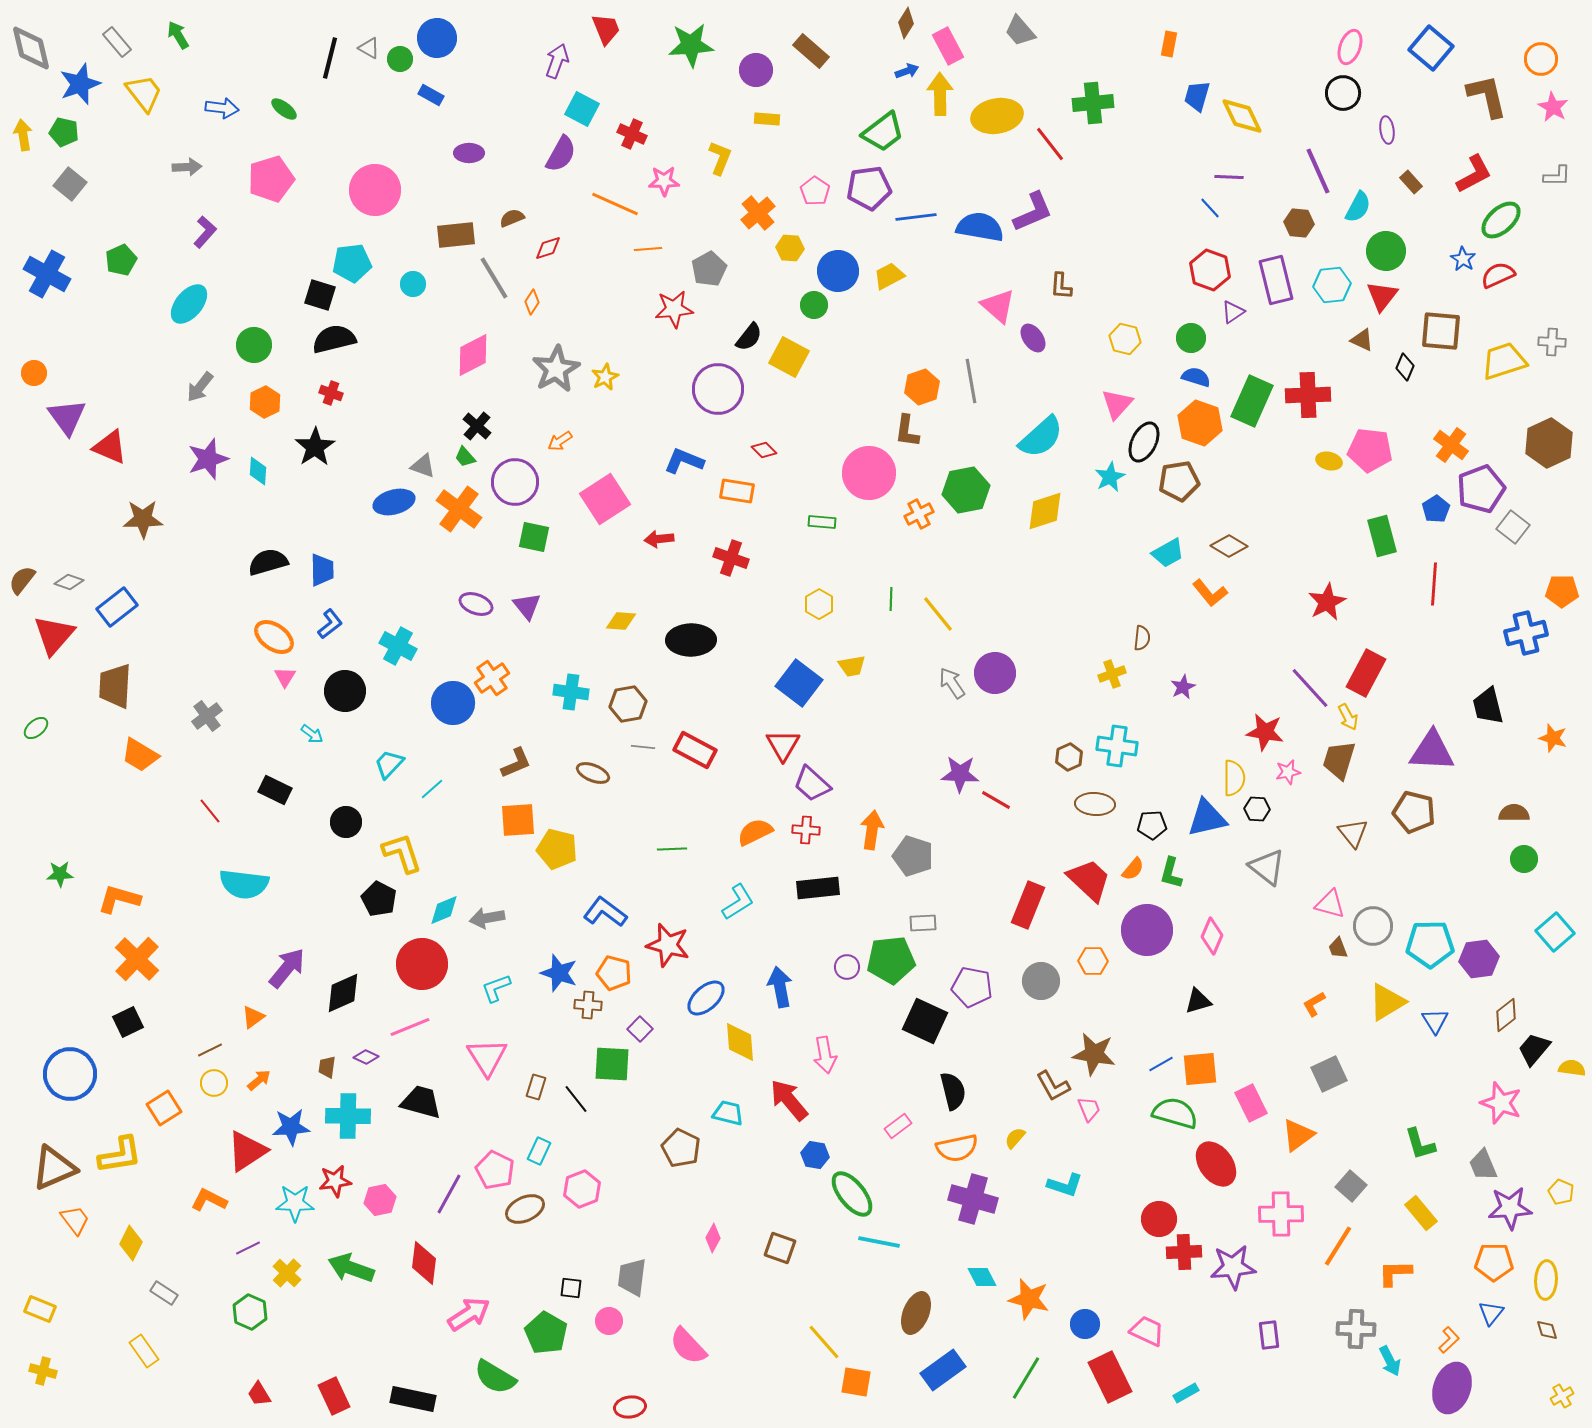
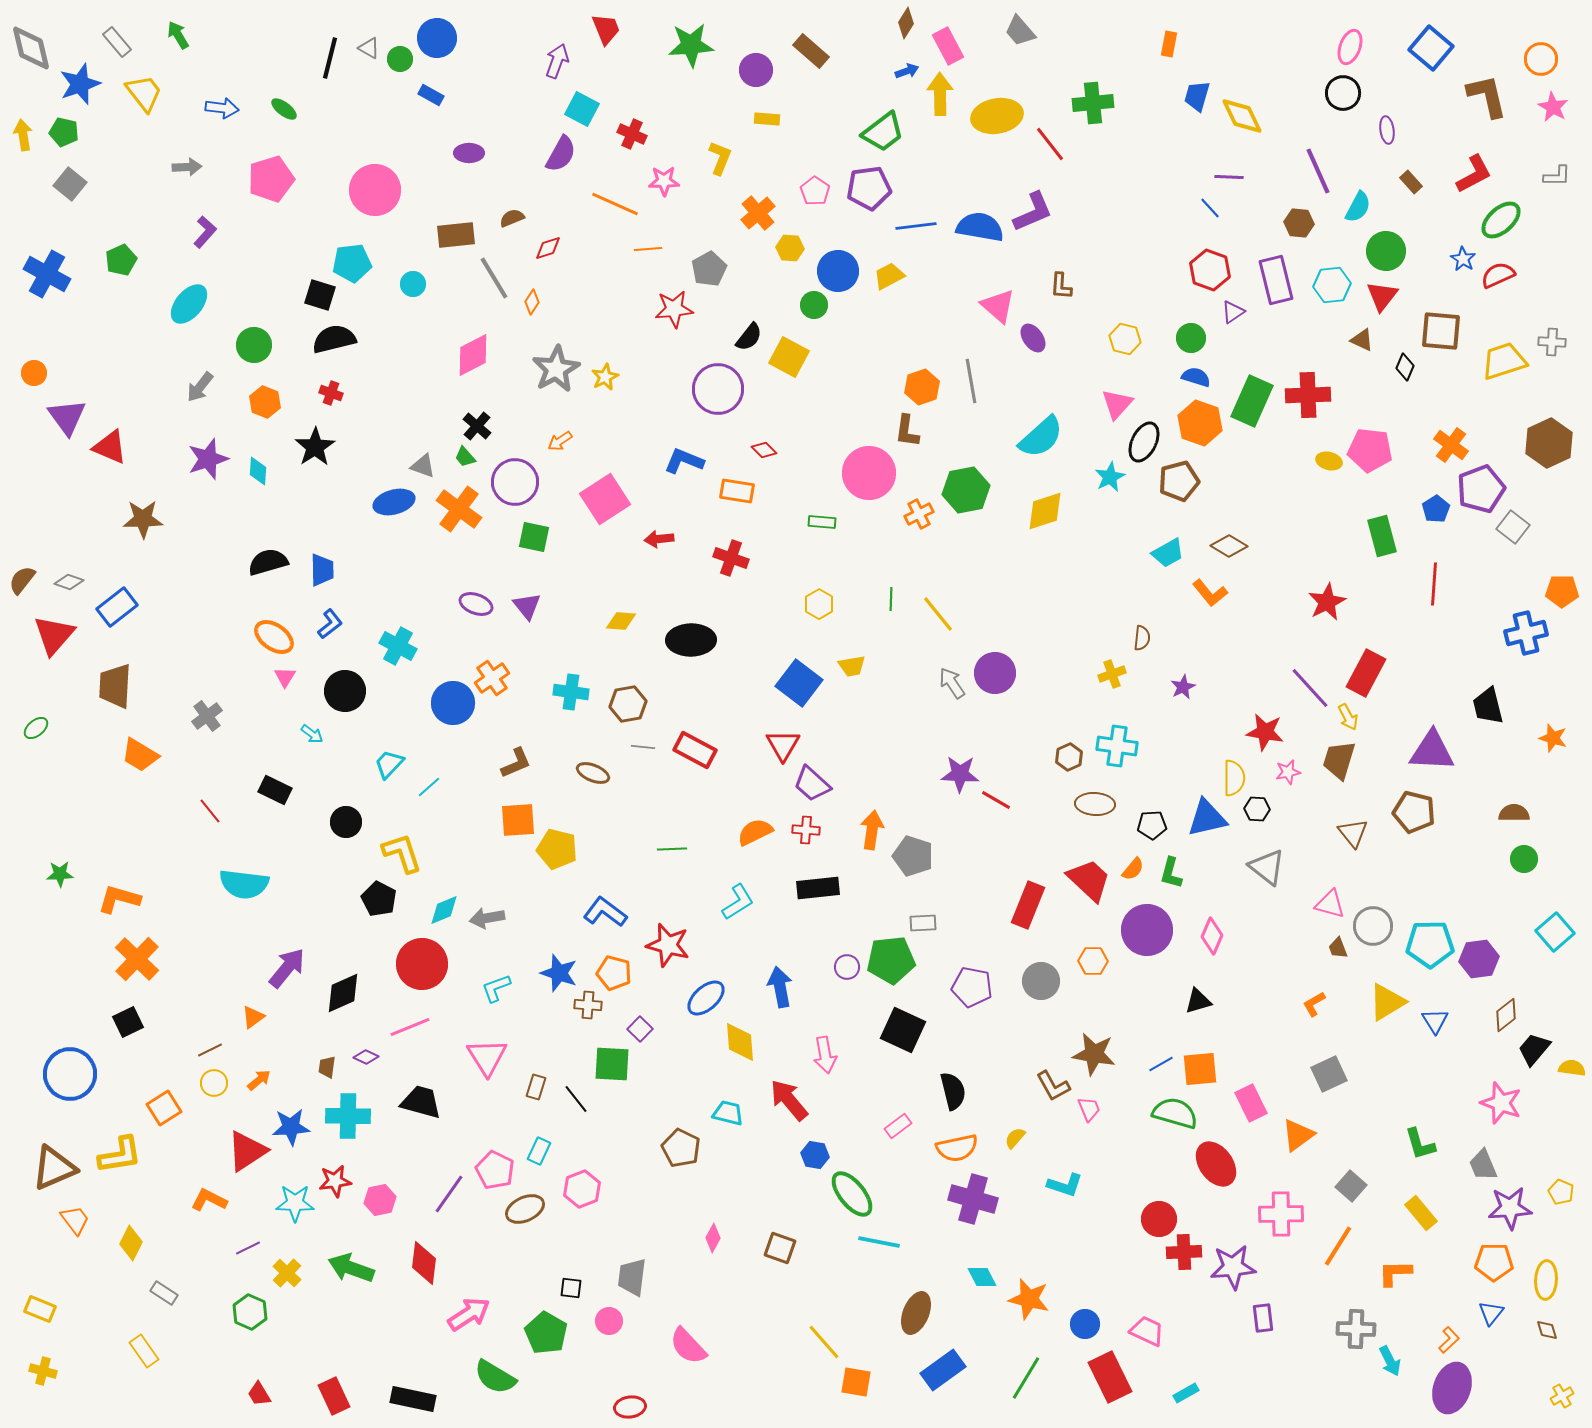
blue line at (916, 217): moved 9 px down
orange hexagon at (265, 402): rotated 12 degrees counterclockwise
brown pentagon at (1179, 481): rotated 6 degrees counterclockwise
cyan line at (432, 789): moved 3 px left, 2 px up
black square at (925, 1021): moved 22 px left, 9 px down
purple line at (449, 1194): rotated 6 degrees clockwise
purple rectangle at (1269, 1335): moved 6 px left, 17 px up
